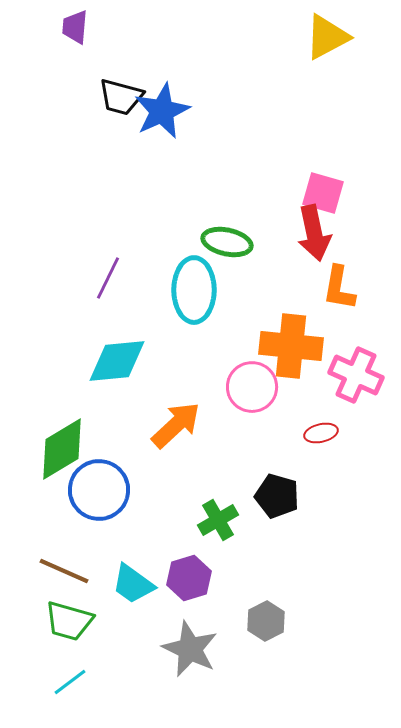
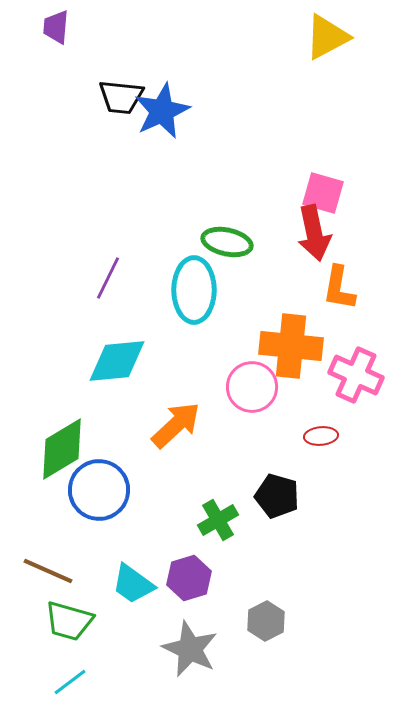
purple trapezoid: moved 19 px left
black trapezoid: rotated 9 degrees counterclockwise
red ellipse: moved 3 px down; rotated 8 degrees clockwise
brown line: moved 16 px left
